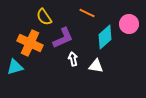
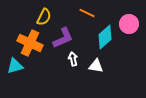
yellow semicircle: rotated 120 degrees counterclockwise
cyan triangle: moved 1 px up
